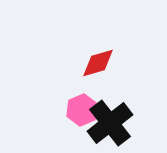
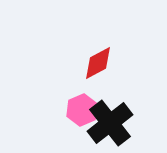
red diamond: rotated 12 degrees counterclockwise
